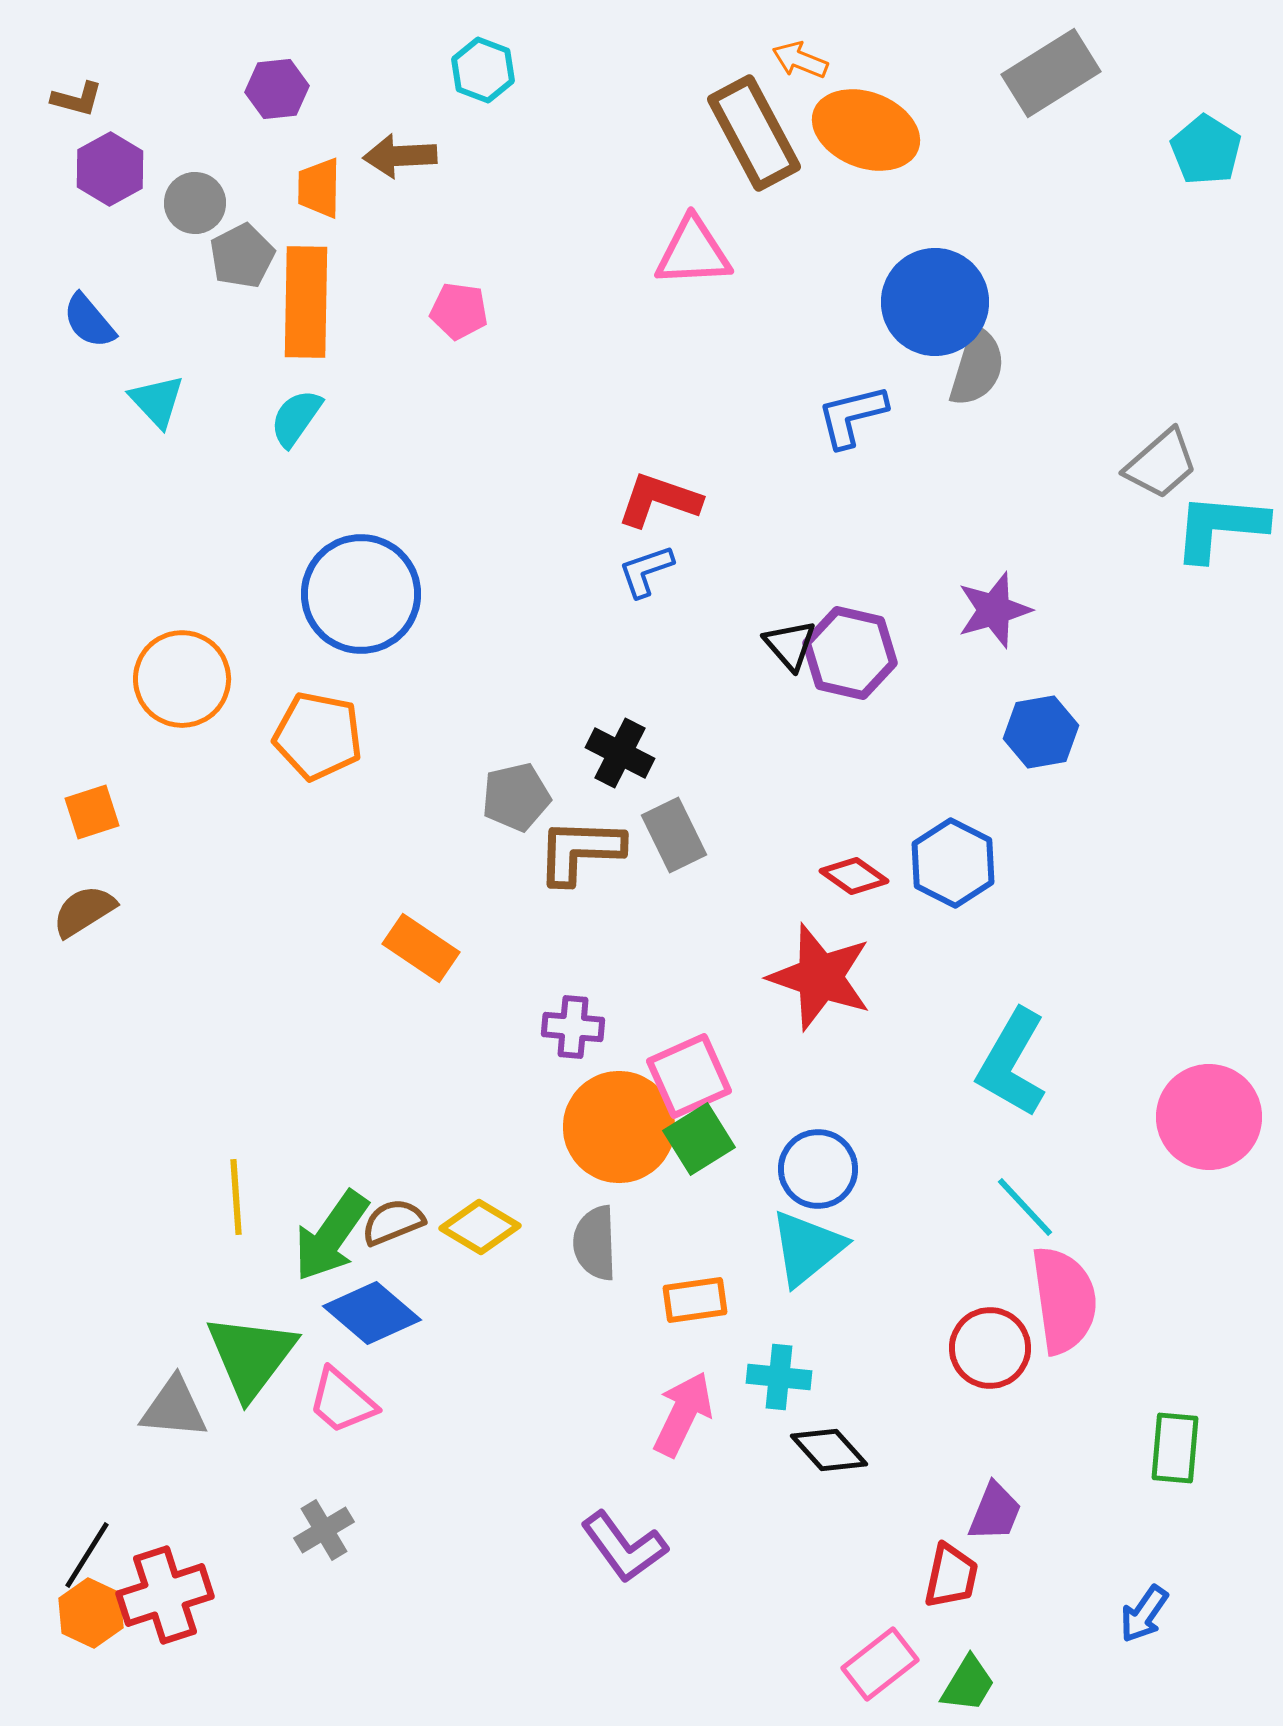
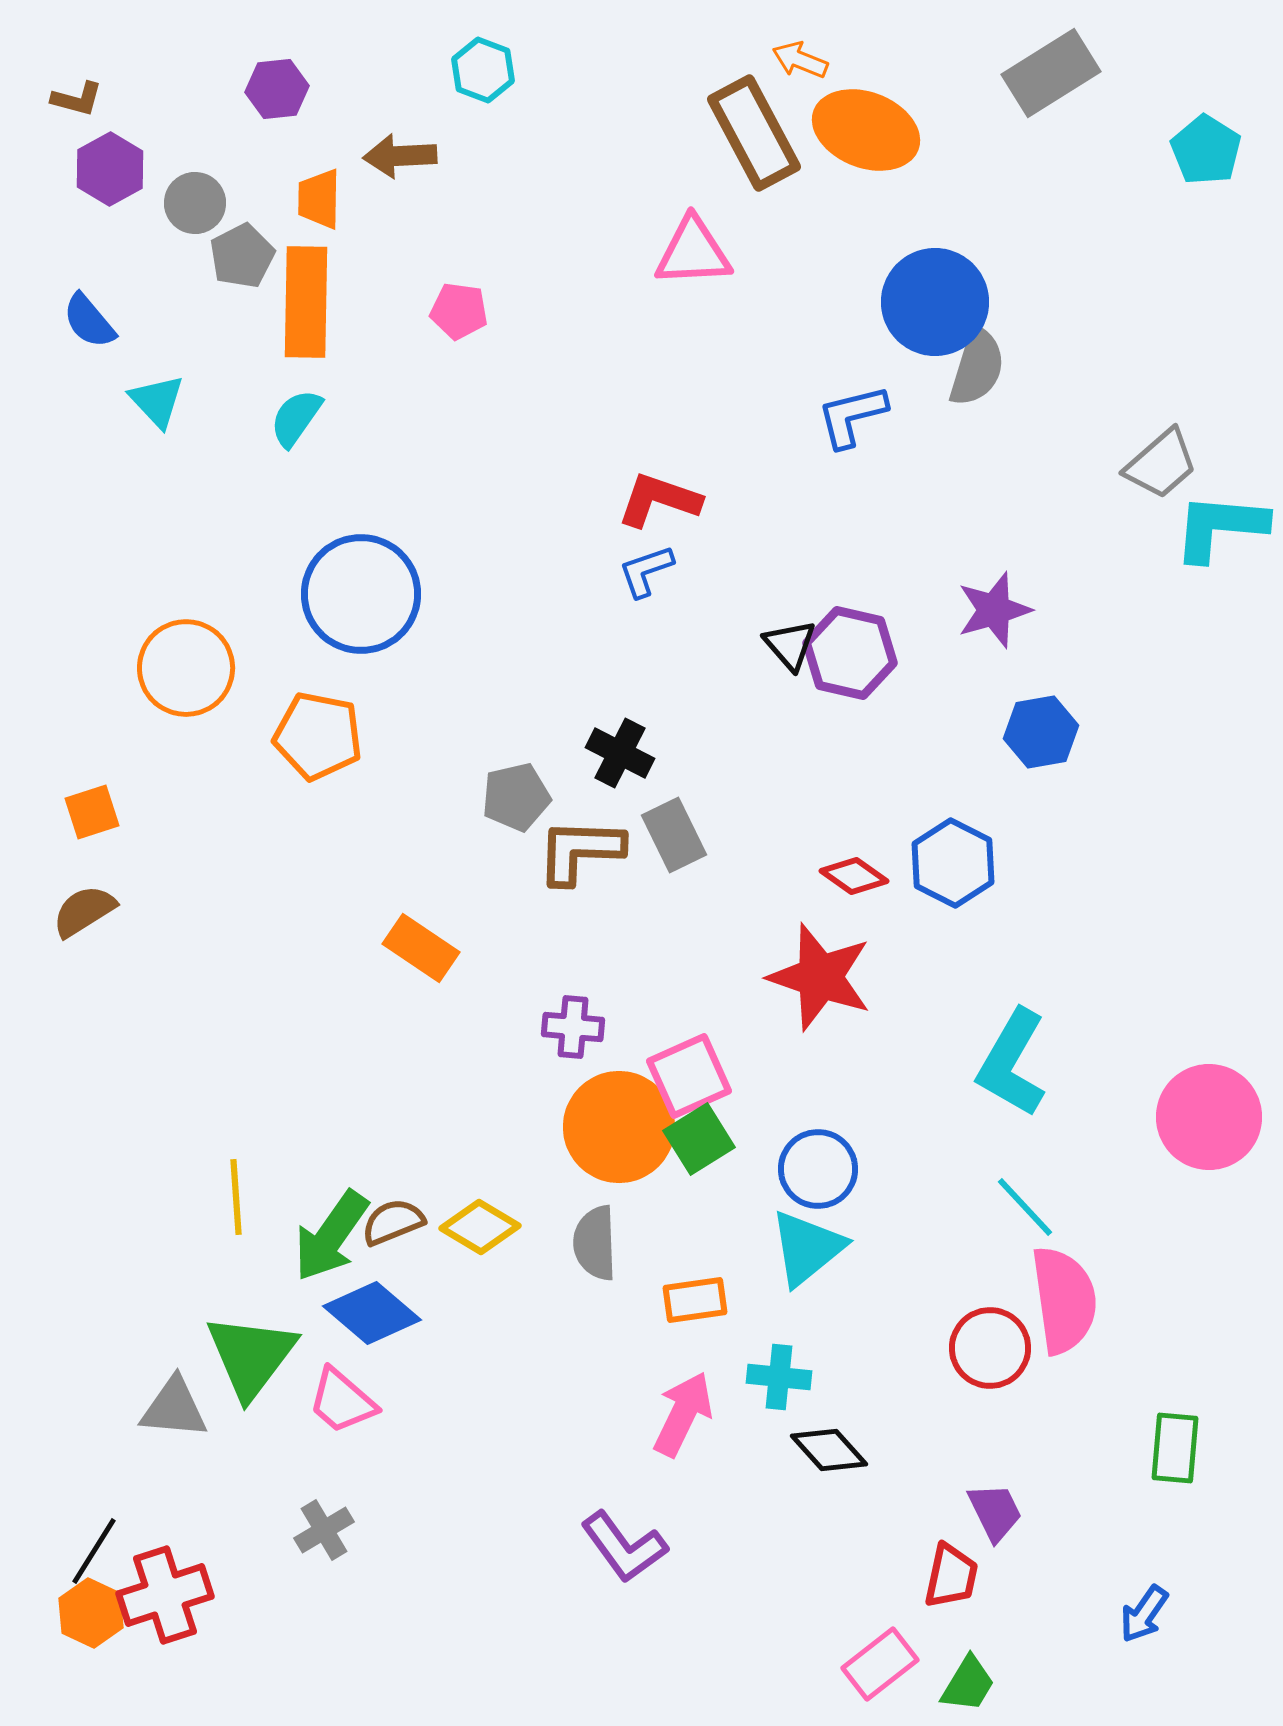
orange trapezoid at (319, 188): moved 11 px down
orange circle at (182, 679): moved 4 px right, 11 px up
purple trapezoid at (995, 1512): rotated 48 degrees counterclockwise
black line at (87, 1555): moved 7 px right, 4 px up
